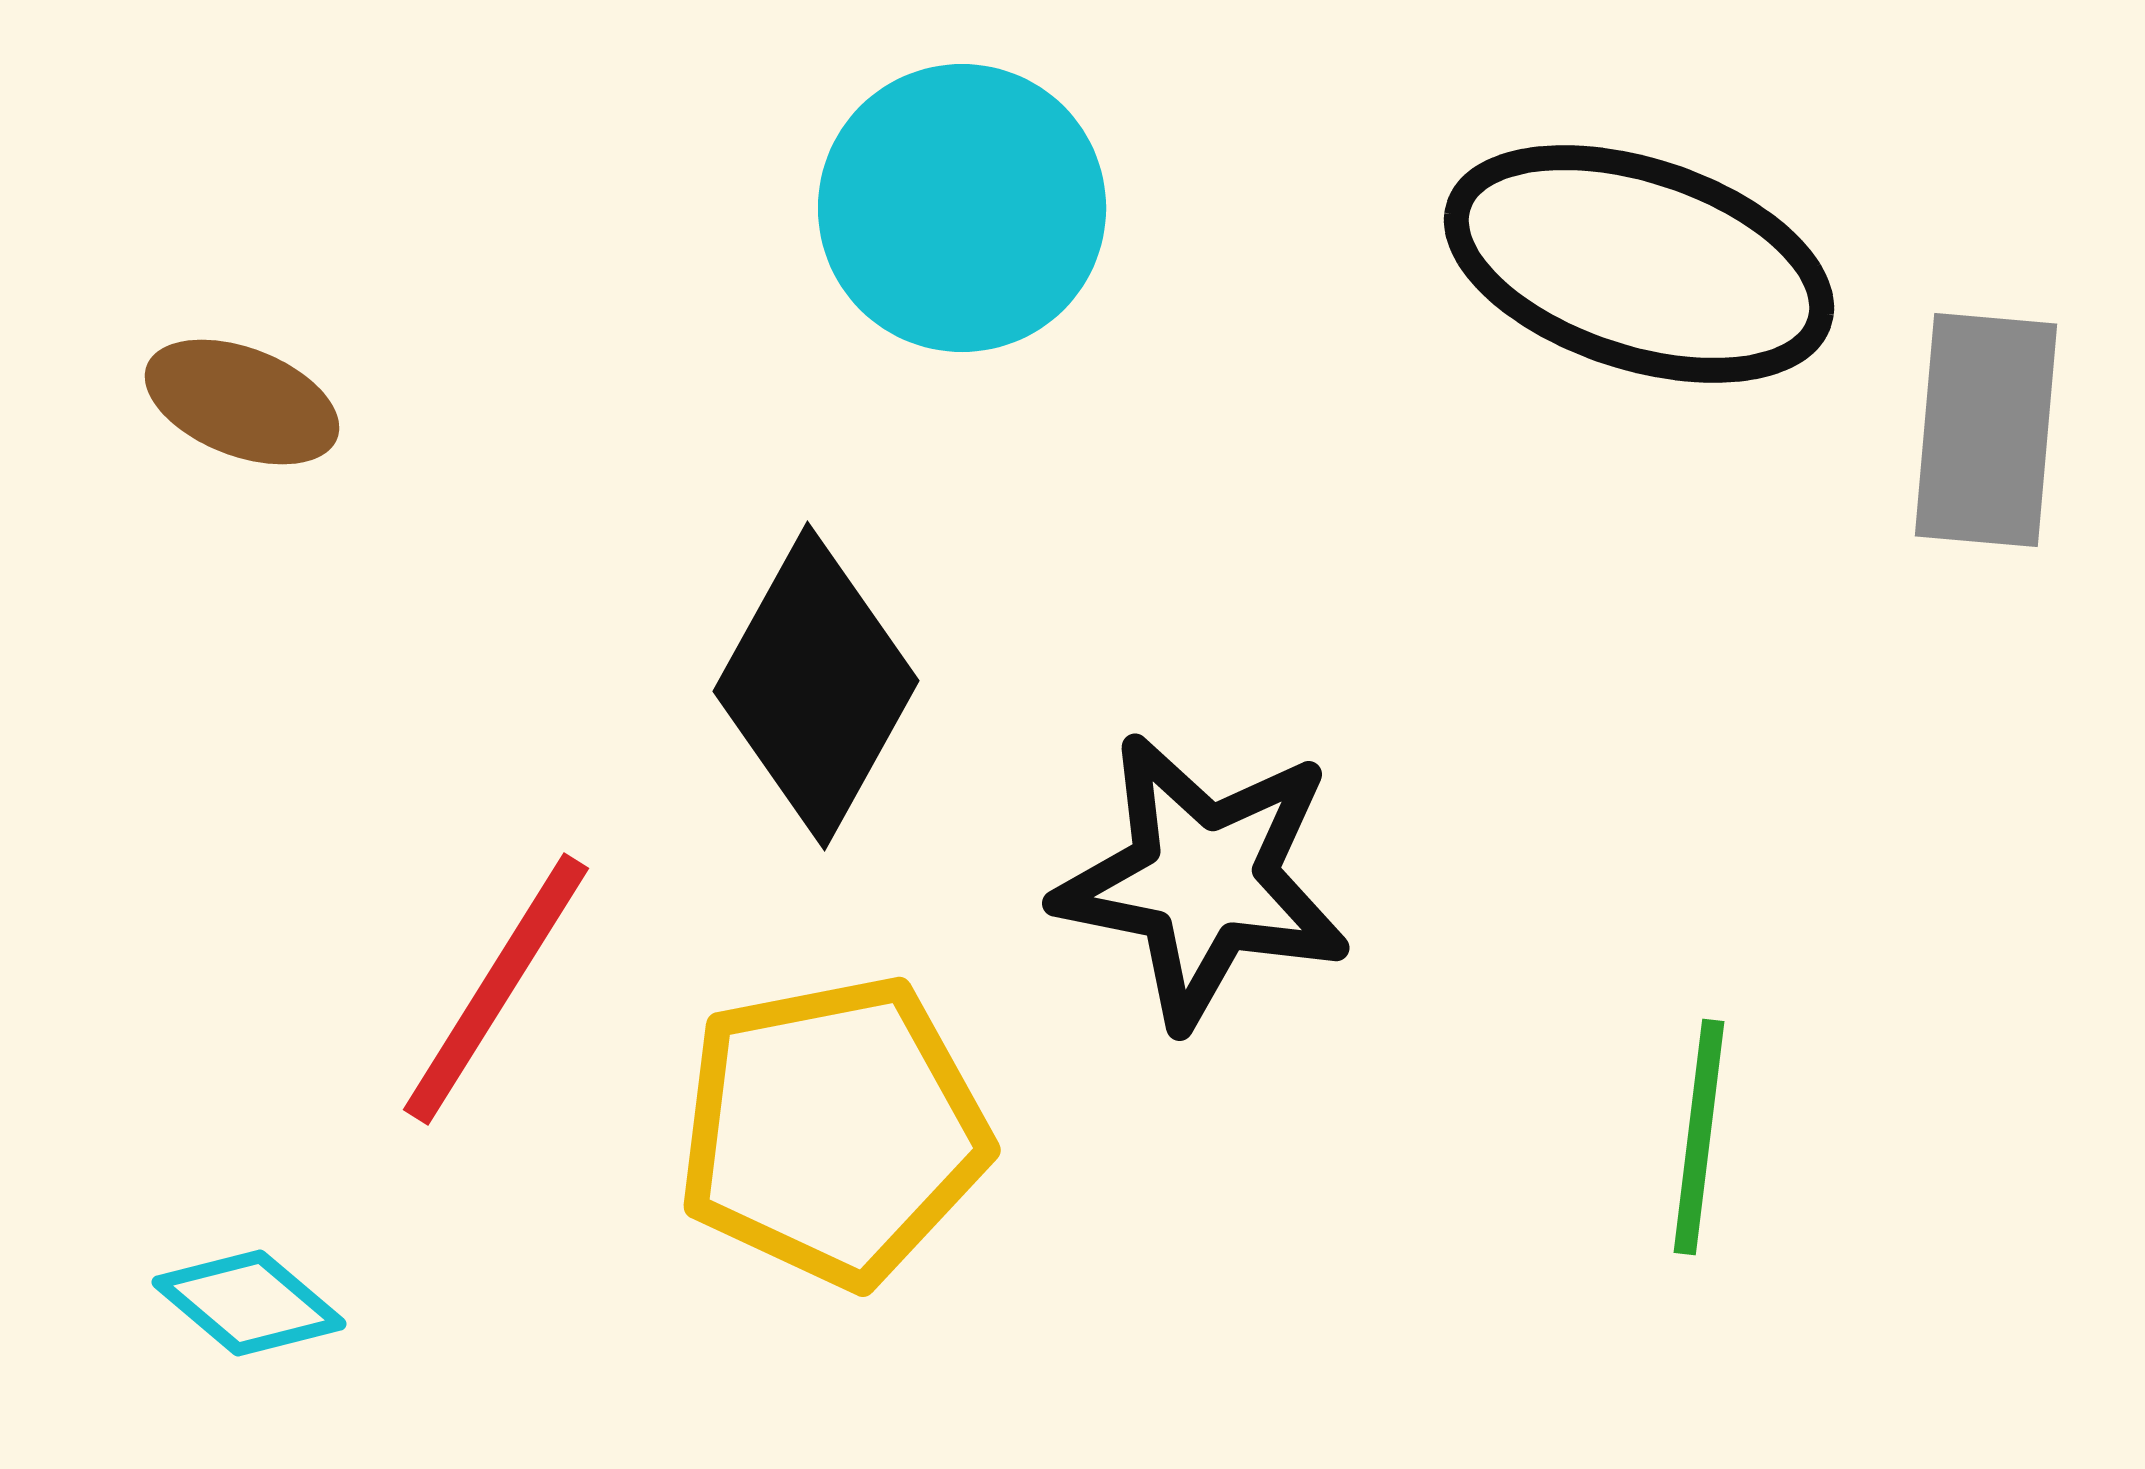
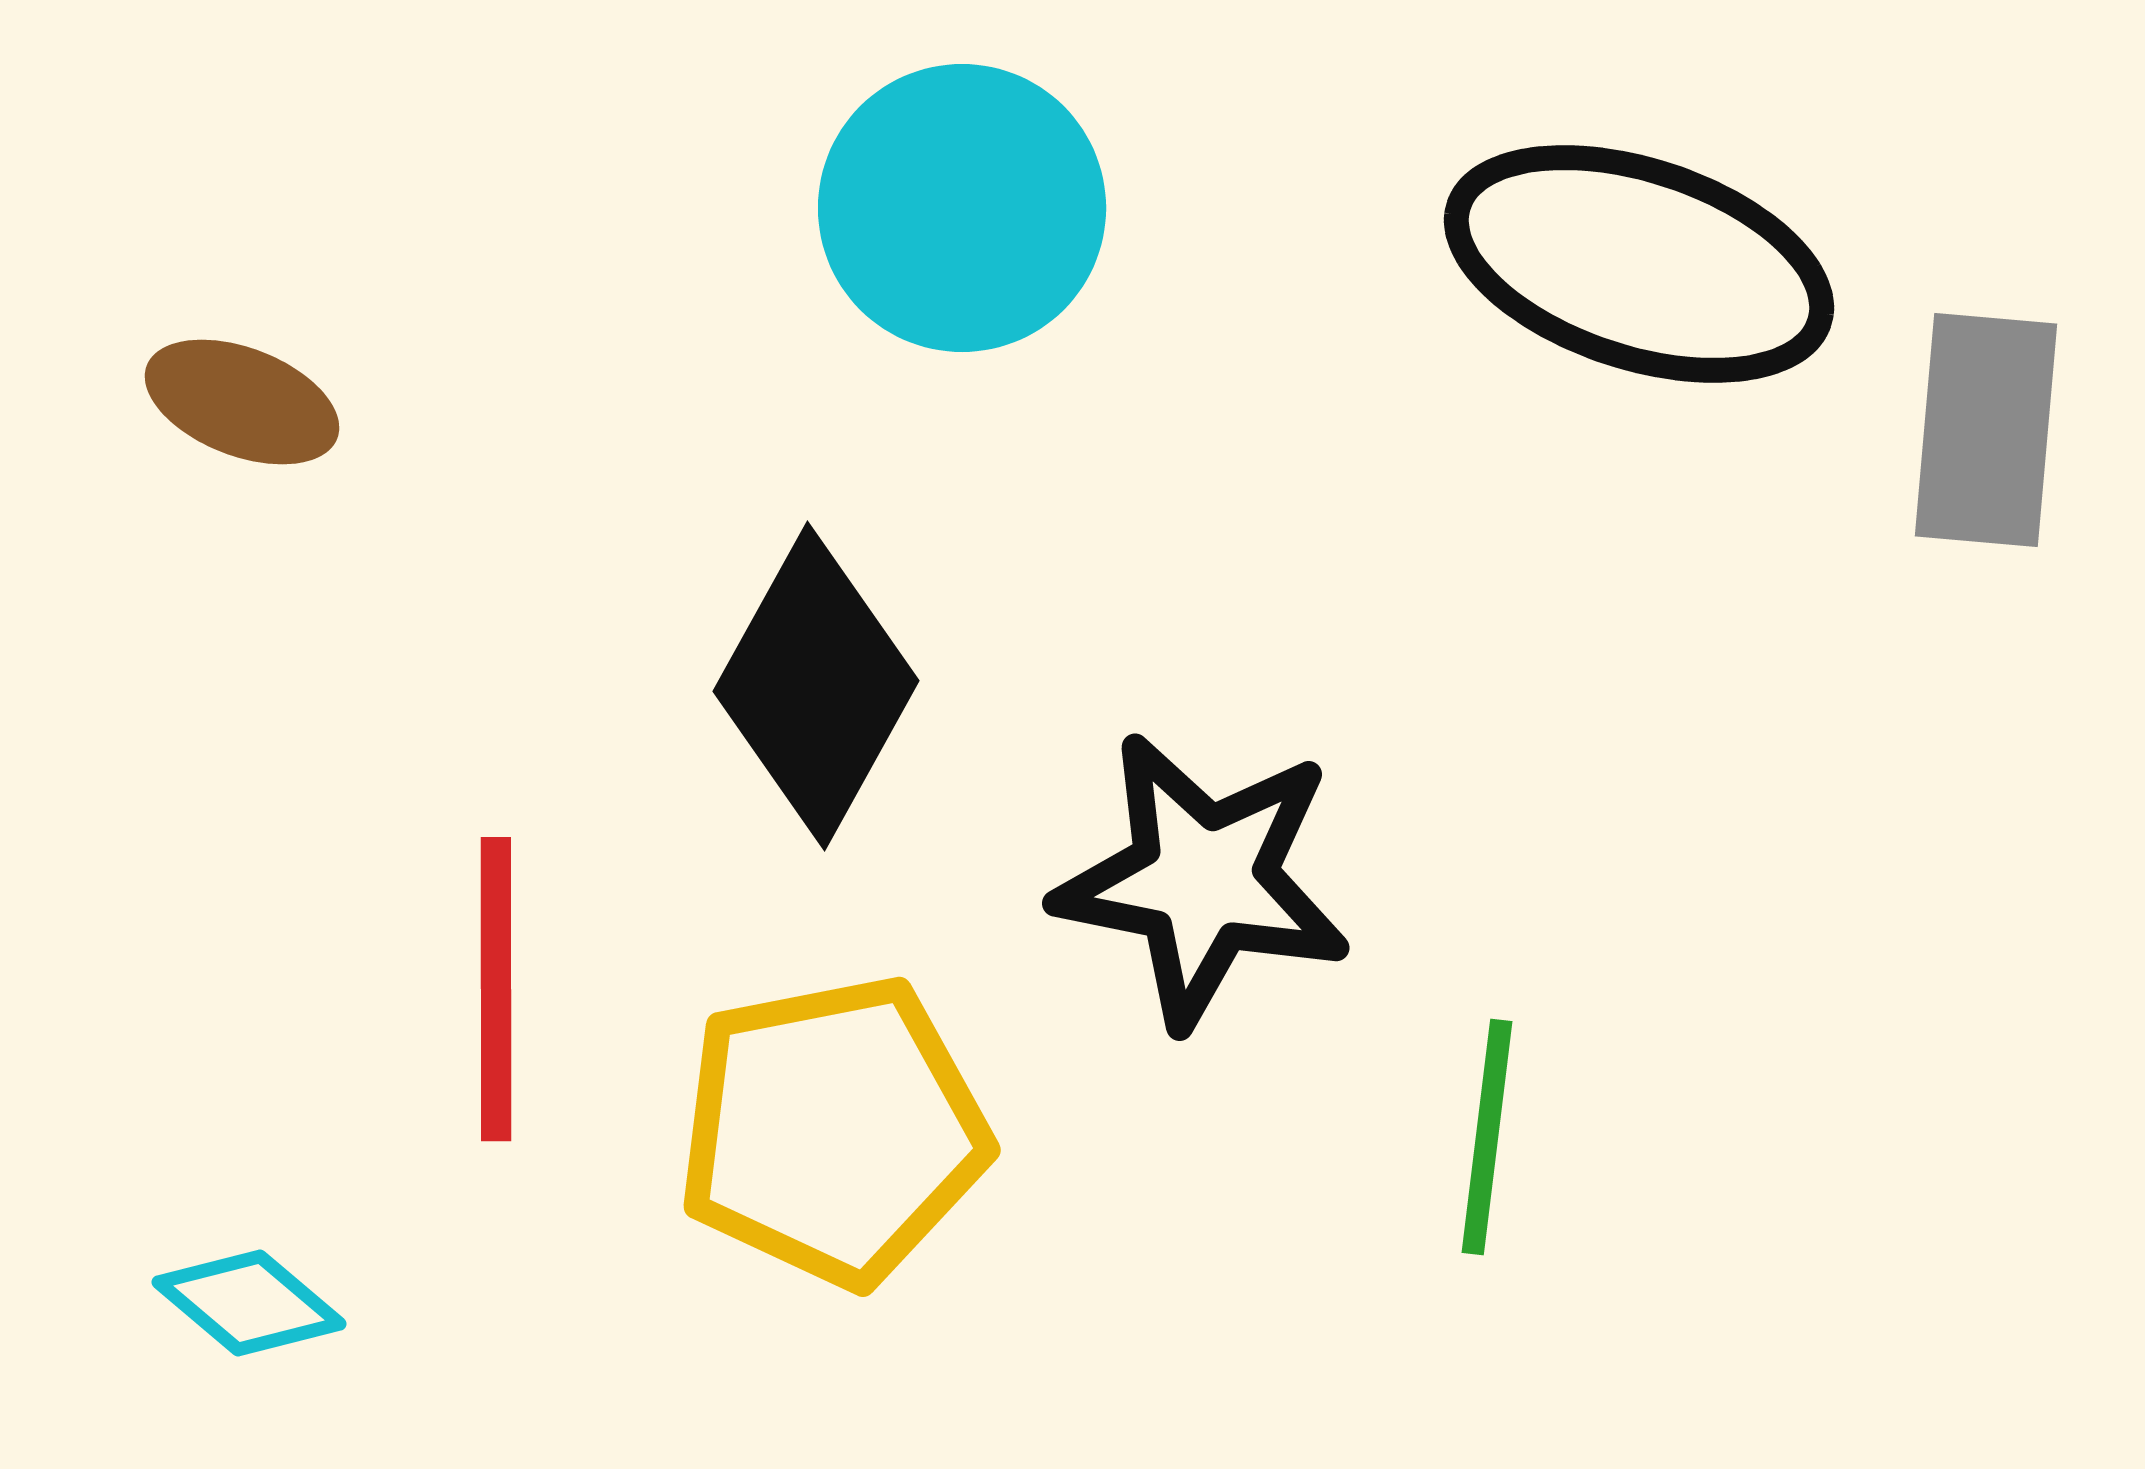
red line: rotated 32 degrees counterclockwise
green line: moved 212 px left
